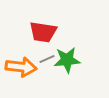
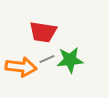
green star: moved 3 px right
